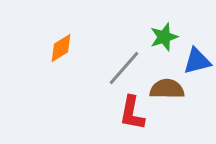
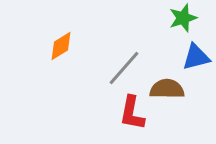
green star: moved 19 px right, 19 px up
orange diamond: moved 2 px up
blue triangle: moved 1 px left, 4 px up
